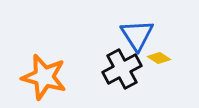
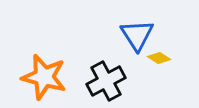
black cross: moved 16 px left, 12 px down
